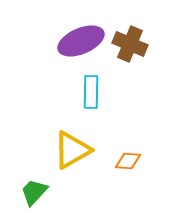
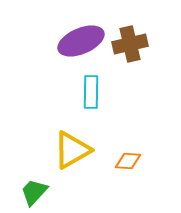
brown cross: rotated 36 degrees counterclockwise
